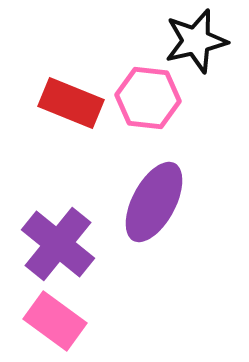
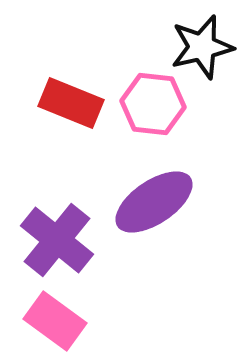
black star: moved 6 px right, 6 px down
pink hexagon: moved 5 px right, 6 px down
purple ellipse: rotated 28 degrees clockwise
purple cross: moved 1 px left, 4 px up
